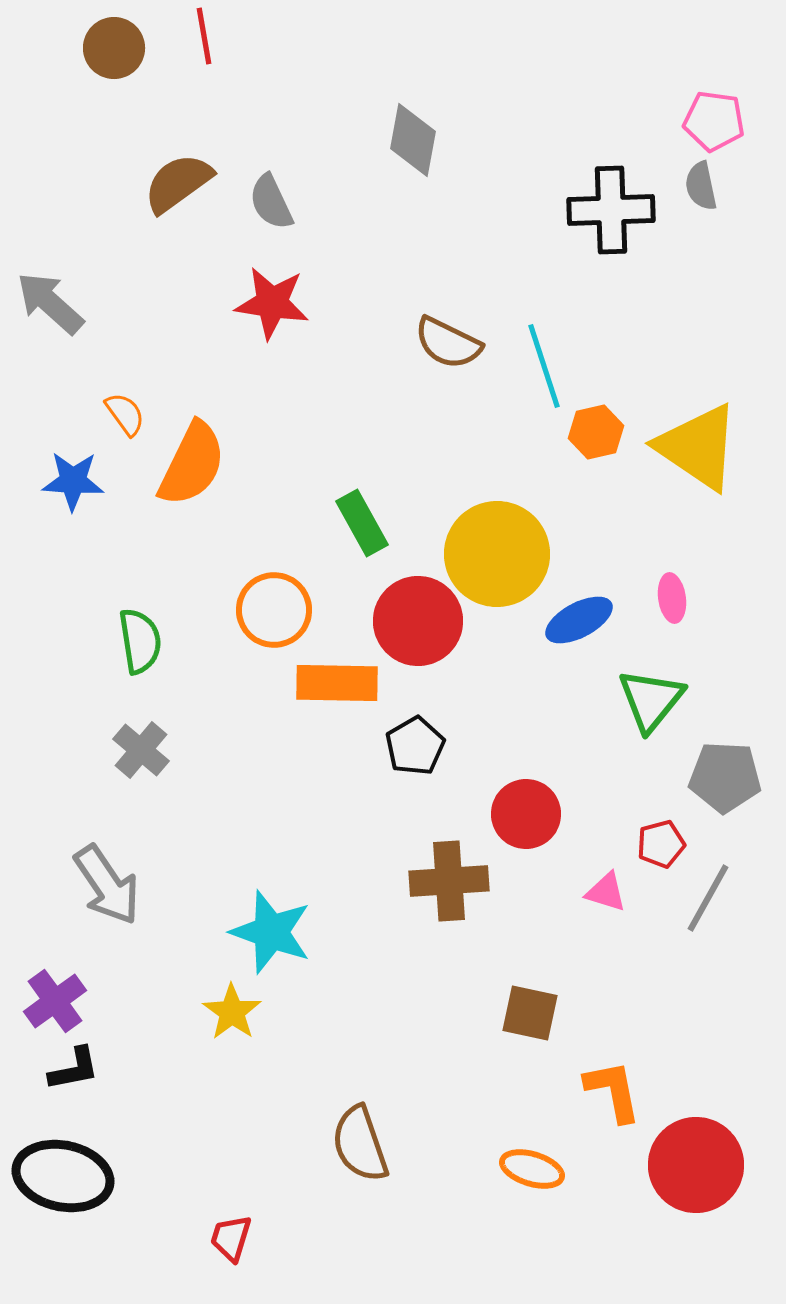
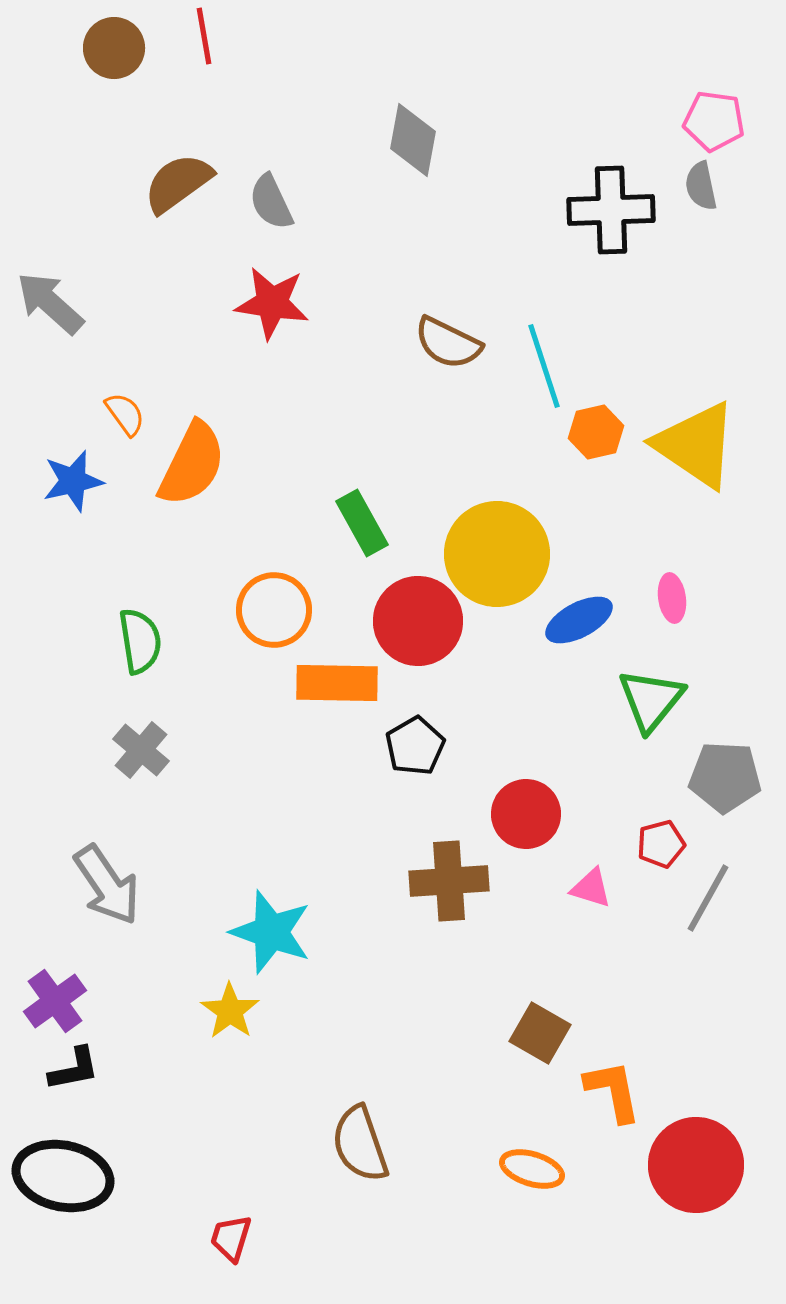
yellow triangle at (698, 447): moved 2 px left, 2 px up
blue star at (73, 481): rotated 16 degrees counterclockwise
pink triangle at (606, 892): moved 15 px left, 4 px up
yellow star at (232, 1012): moved 2 px left, 1 px up
brown square at (530, 1013): moved 10 px right, 20 px down; rotated 18 degrees clockwise
